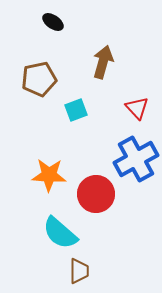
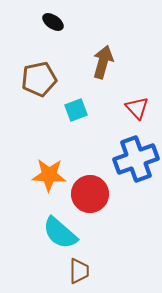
blue cross: rotated 9 degrees clockwise
red circle: moved 6 px left
